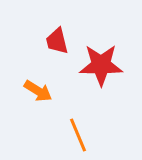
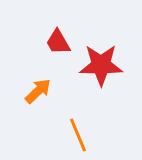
red trapezoid: moved 1 px right, 1 px down; rotated 16 degrees counterclockwise
orange arrow: rotated 76 degrees counterclockwise
